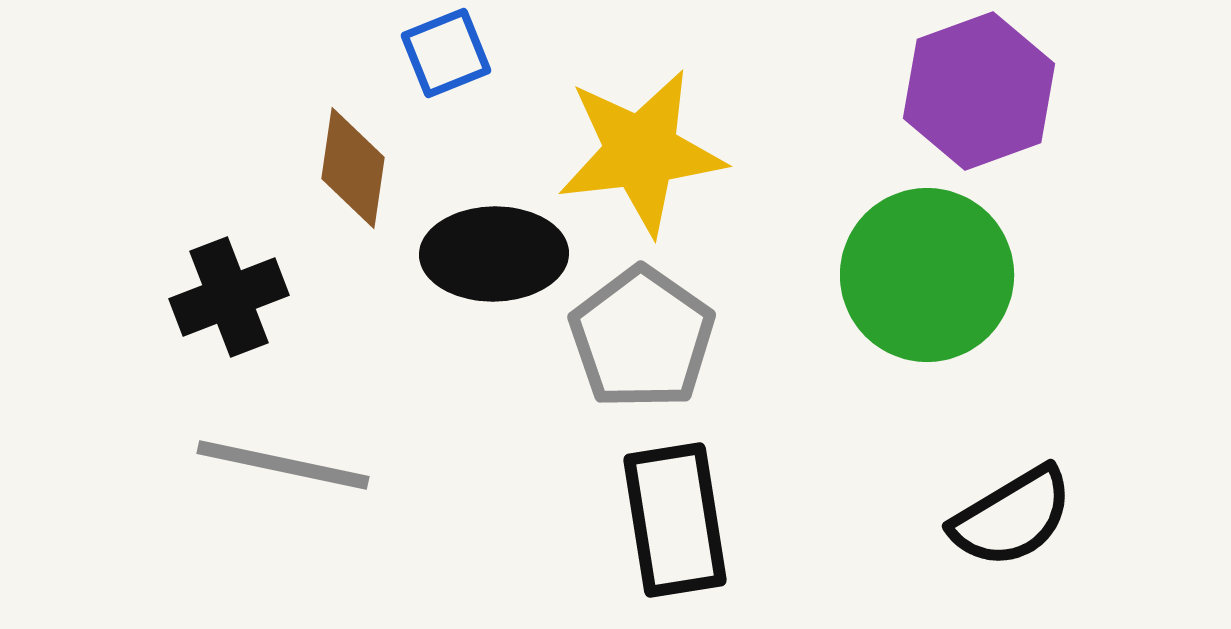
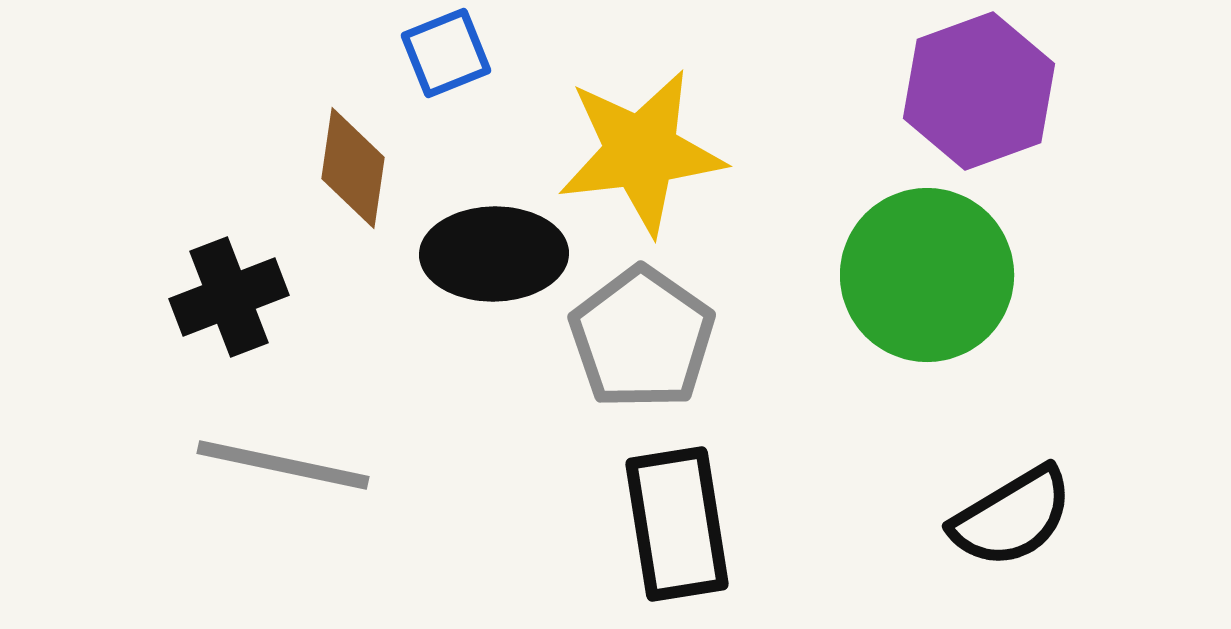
black rectangle: moved 2 px right, 4 px down
